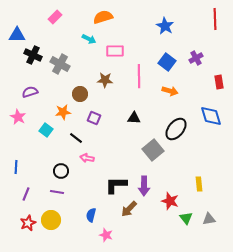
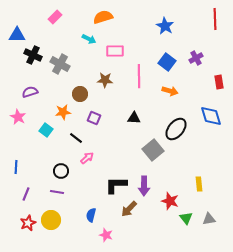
pink arrow at (87, 158): rotated 128 degrees clockwise
